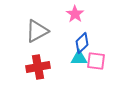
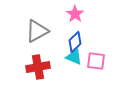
blue diamond: moved 7 px left, 1 px up
cyan triangle: moved 5 px left, 1 px up; rotated 24 degrees clockwise
